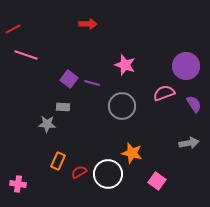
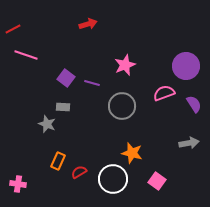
red arrow: rotated 18 degrees counterclockwise
pink star: rotated 30 degrees clockwise
purple square: moved 3 px left, 1 px up
gray star: rotated 18 degrees clockwise
white circle: moved 5 px right, 5 px down
